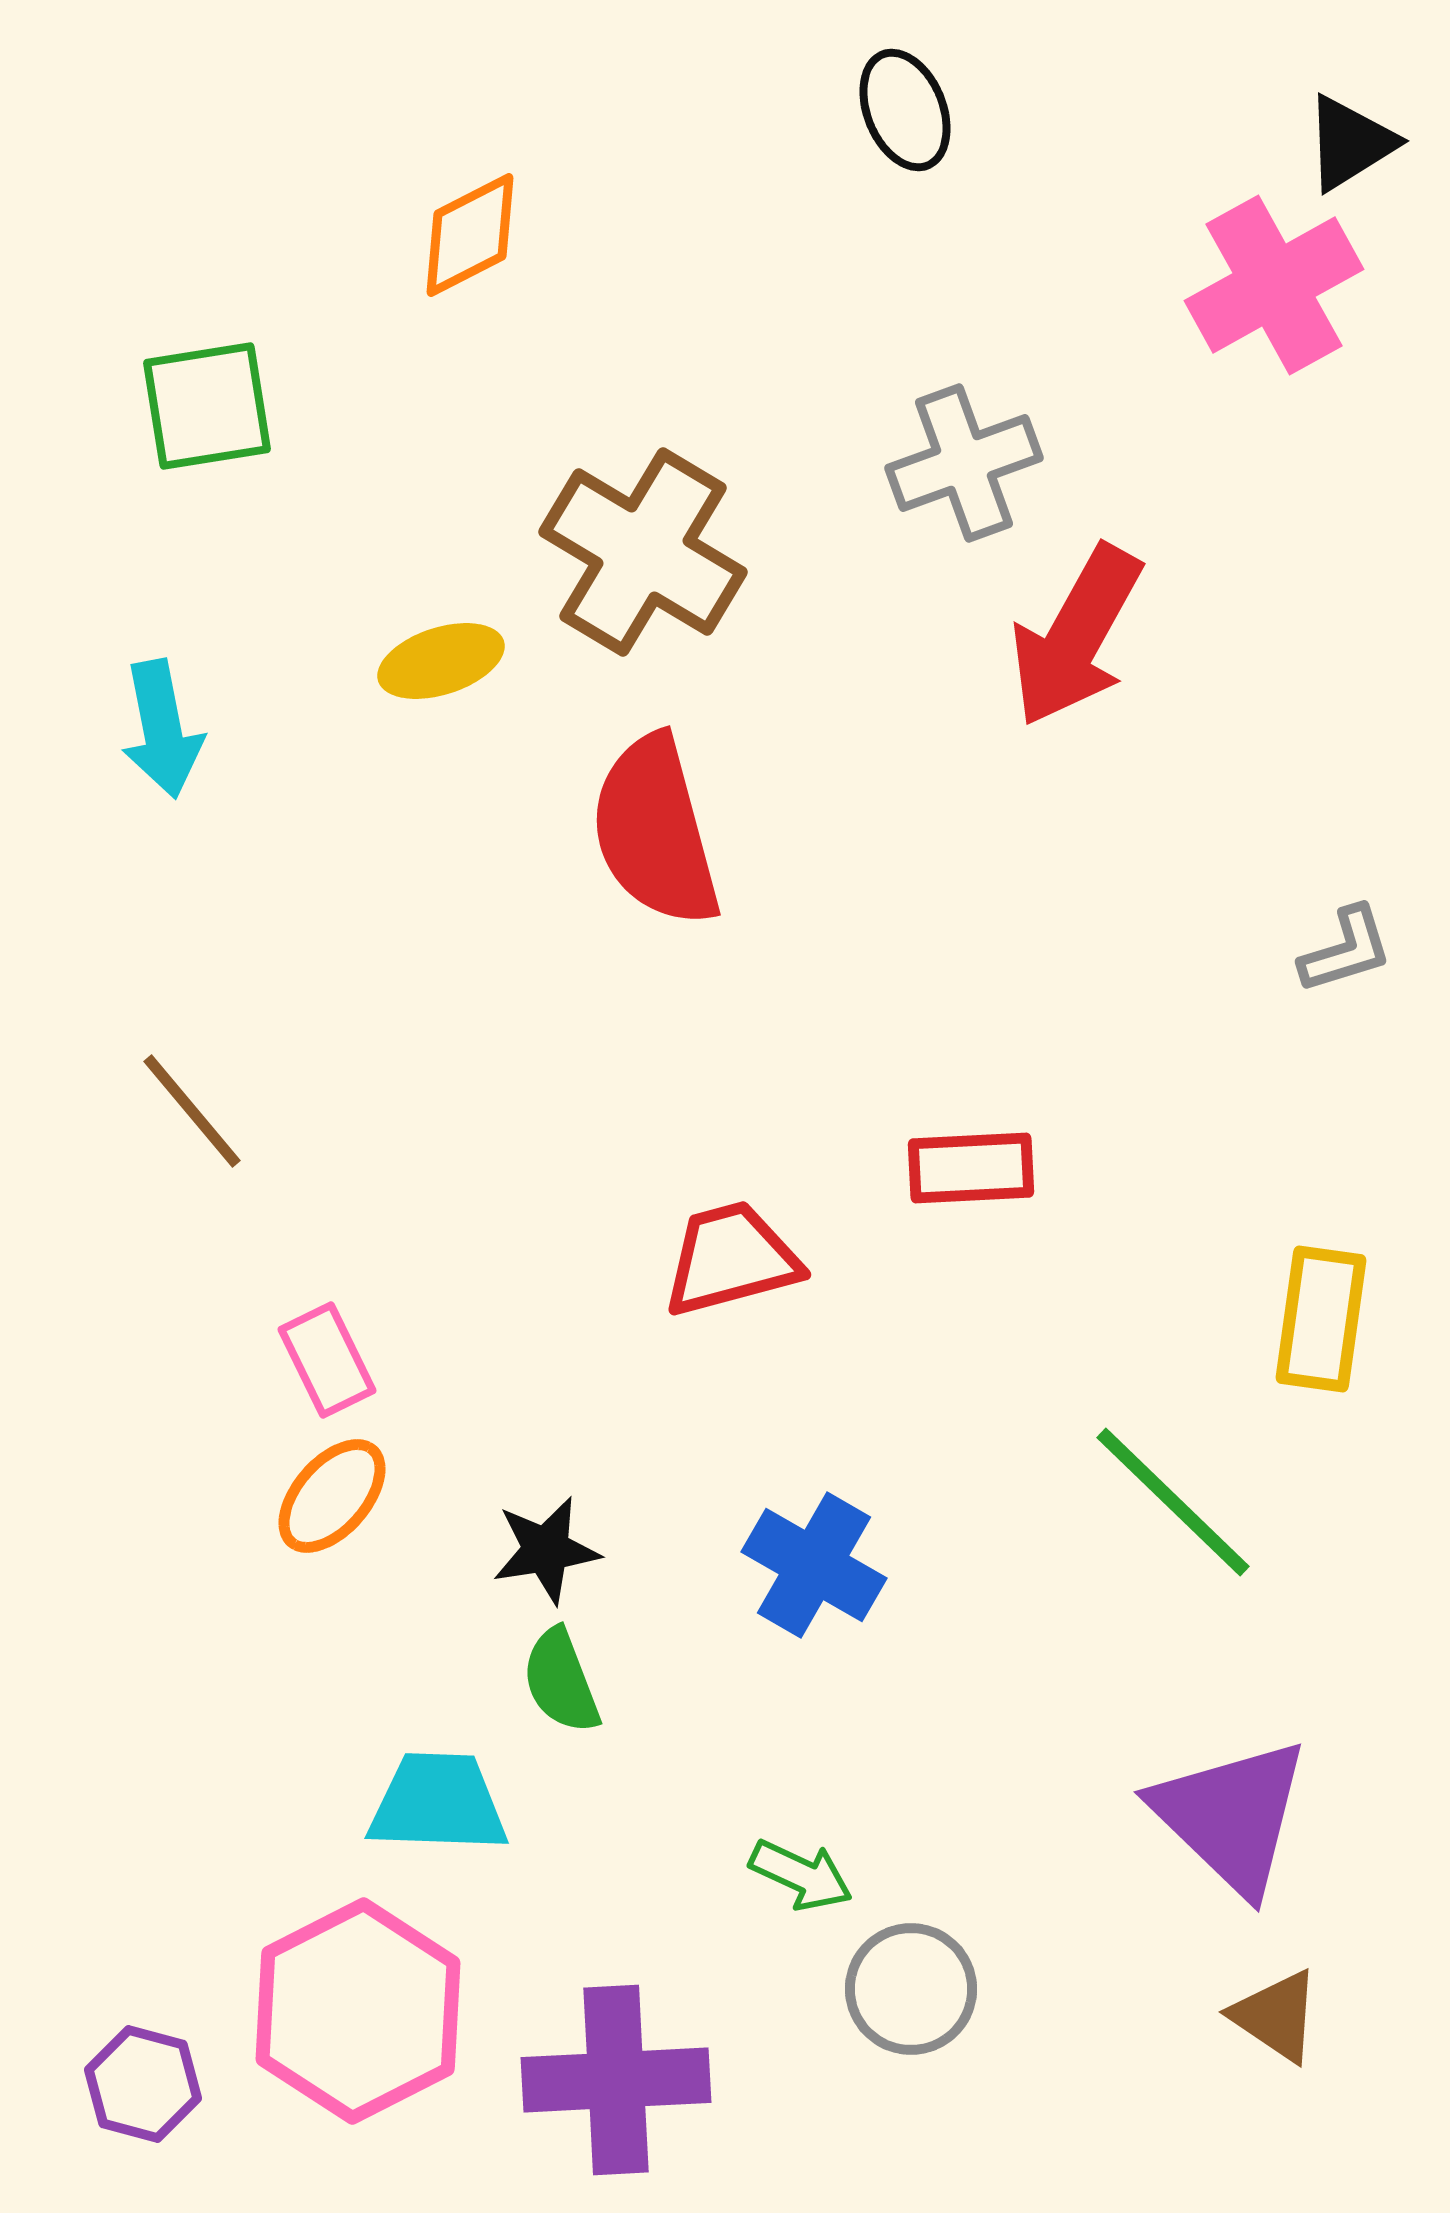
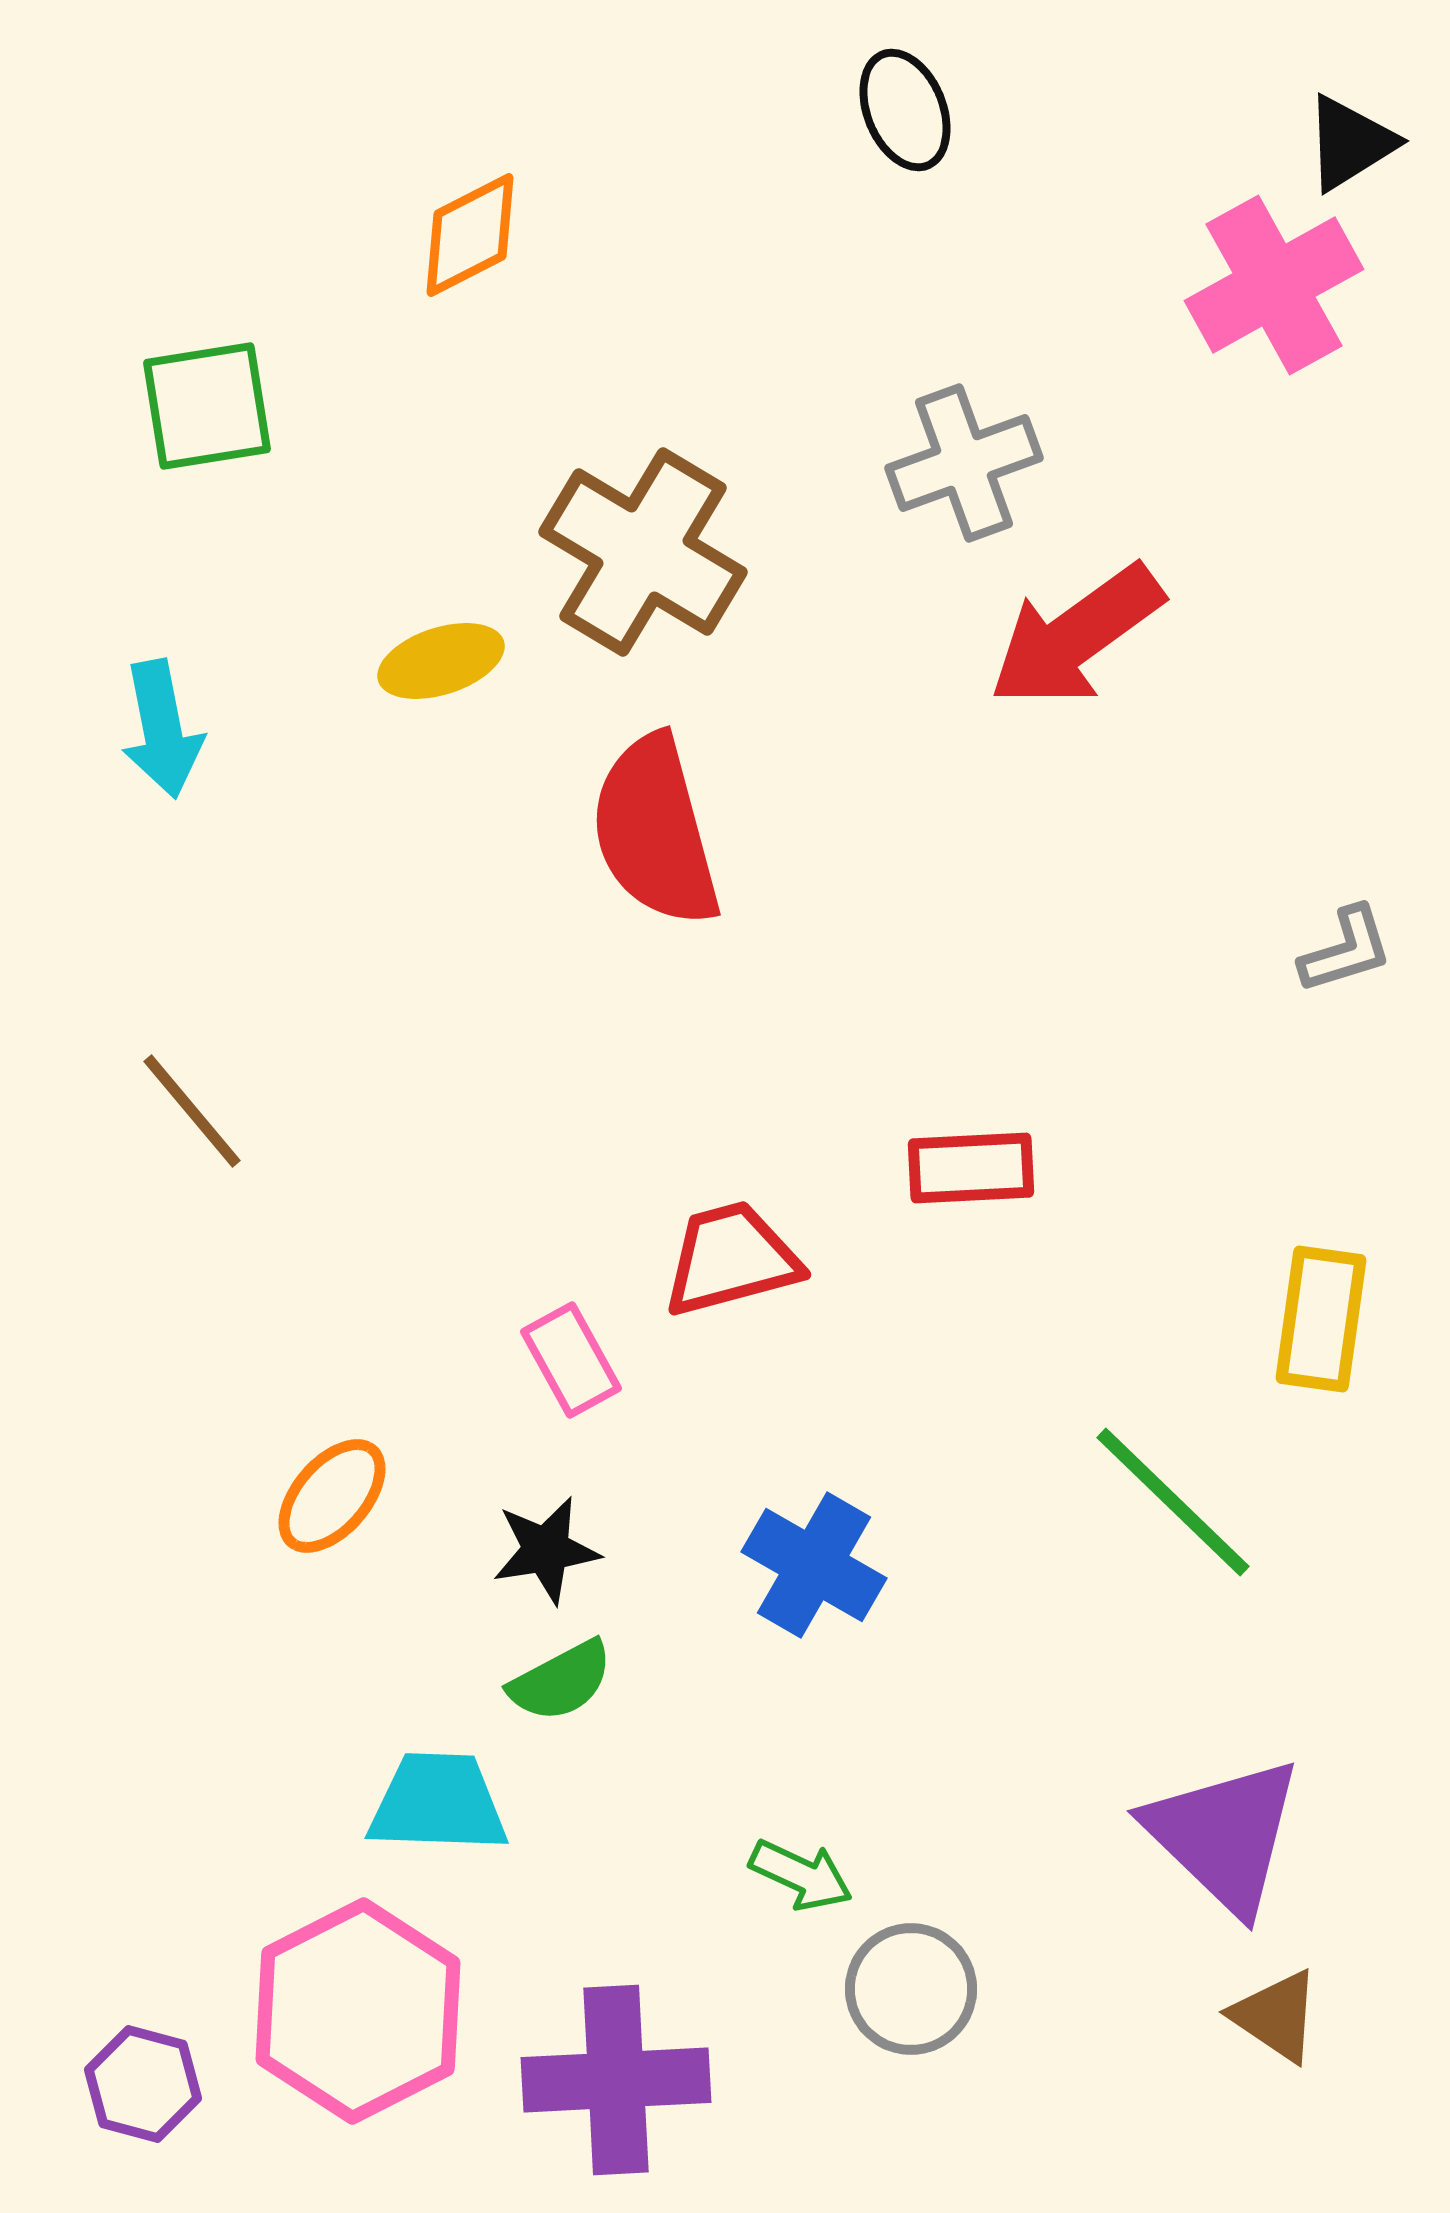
red arrow: rotated 25 degrees clockwise
pink rectangle: moved 244 px right; rotated 3 degrees counterclockwise
green semicircle: rotated 97 degrees counterclockwise
purple triangle: moved 7 px left, 19 px down
